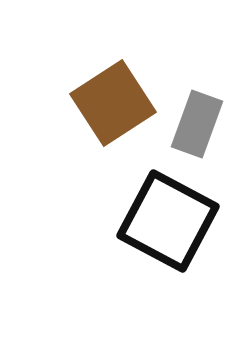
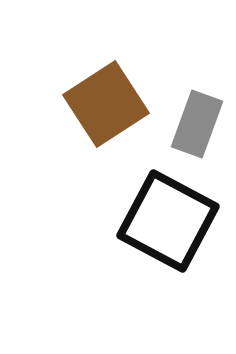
brown square: moved 7 px left, 1 px down
